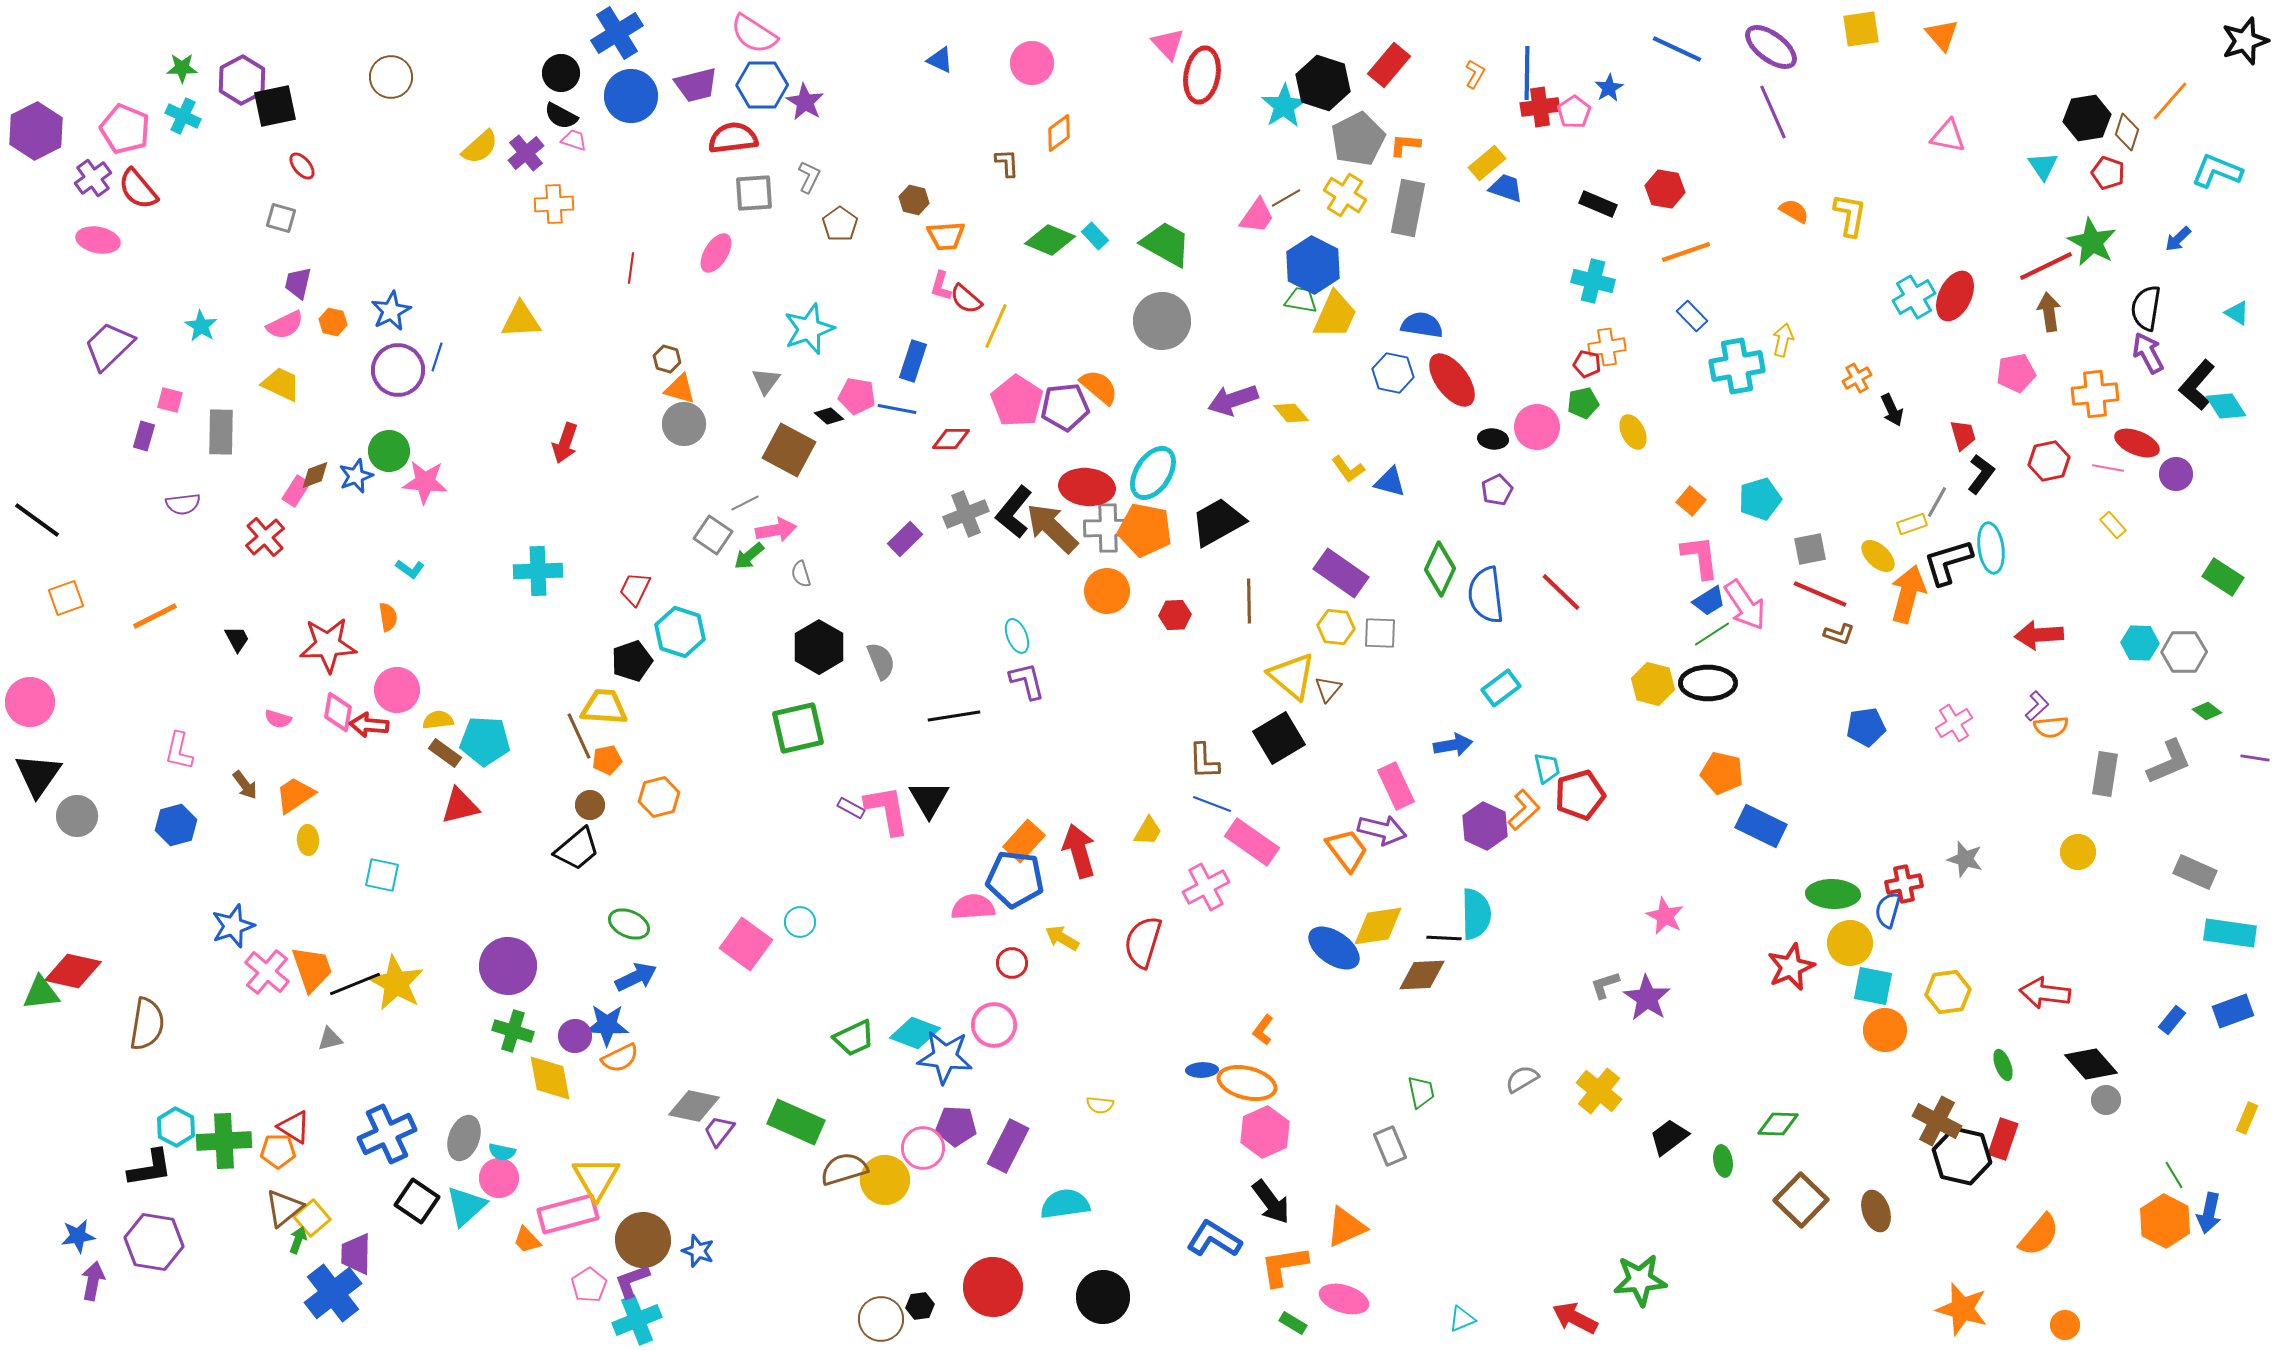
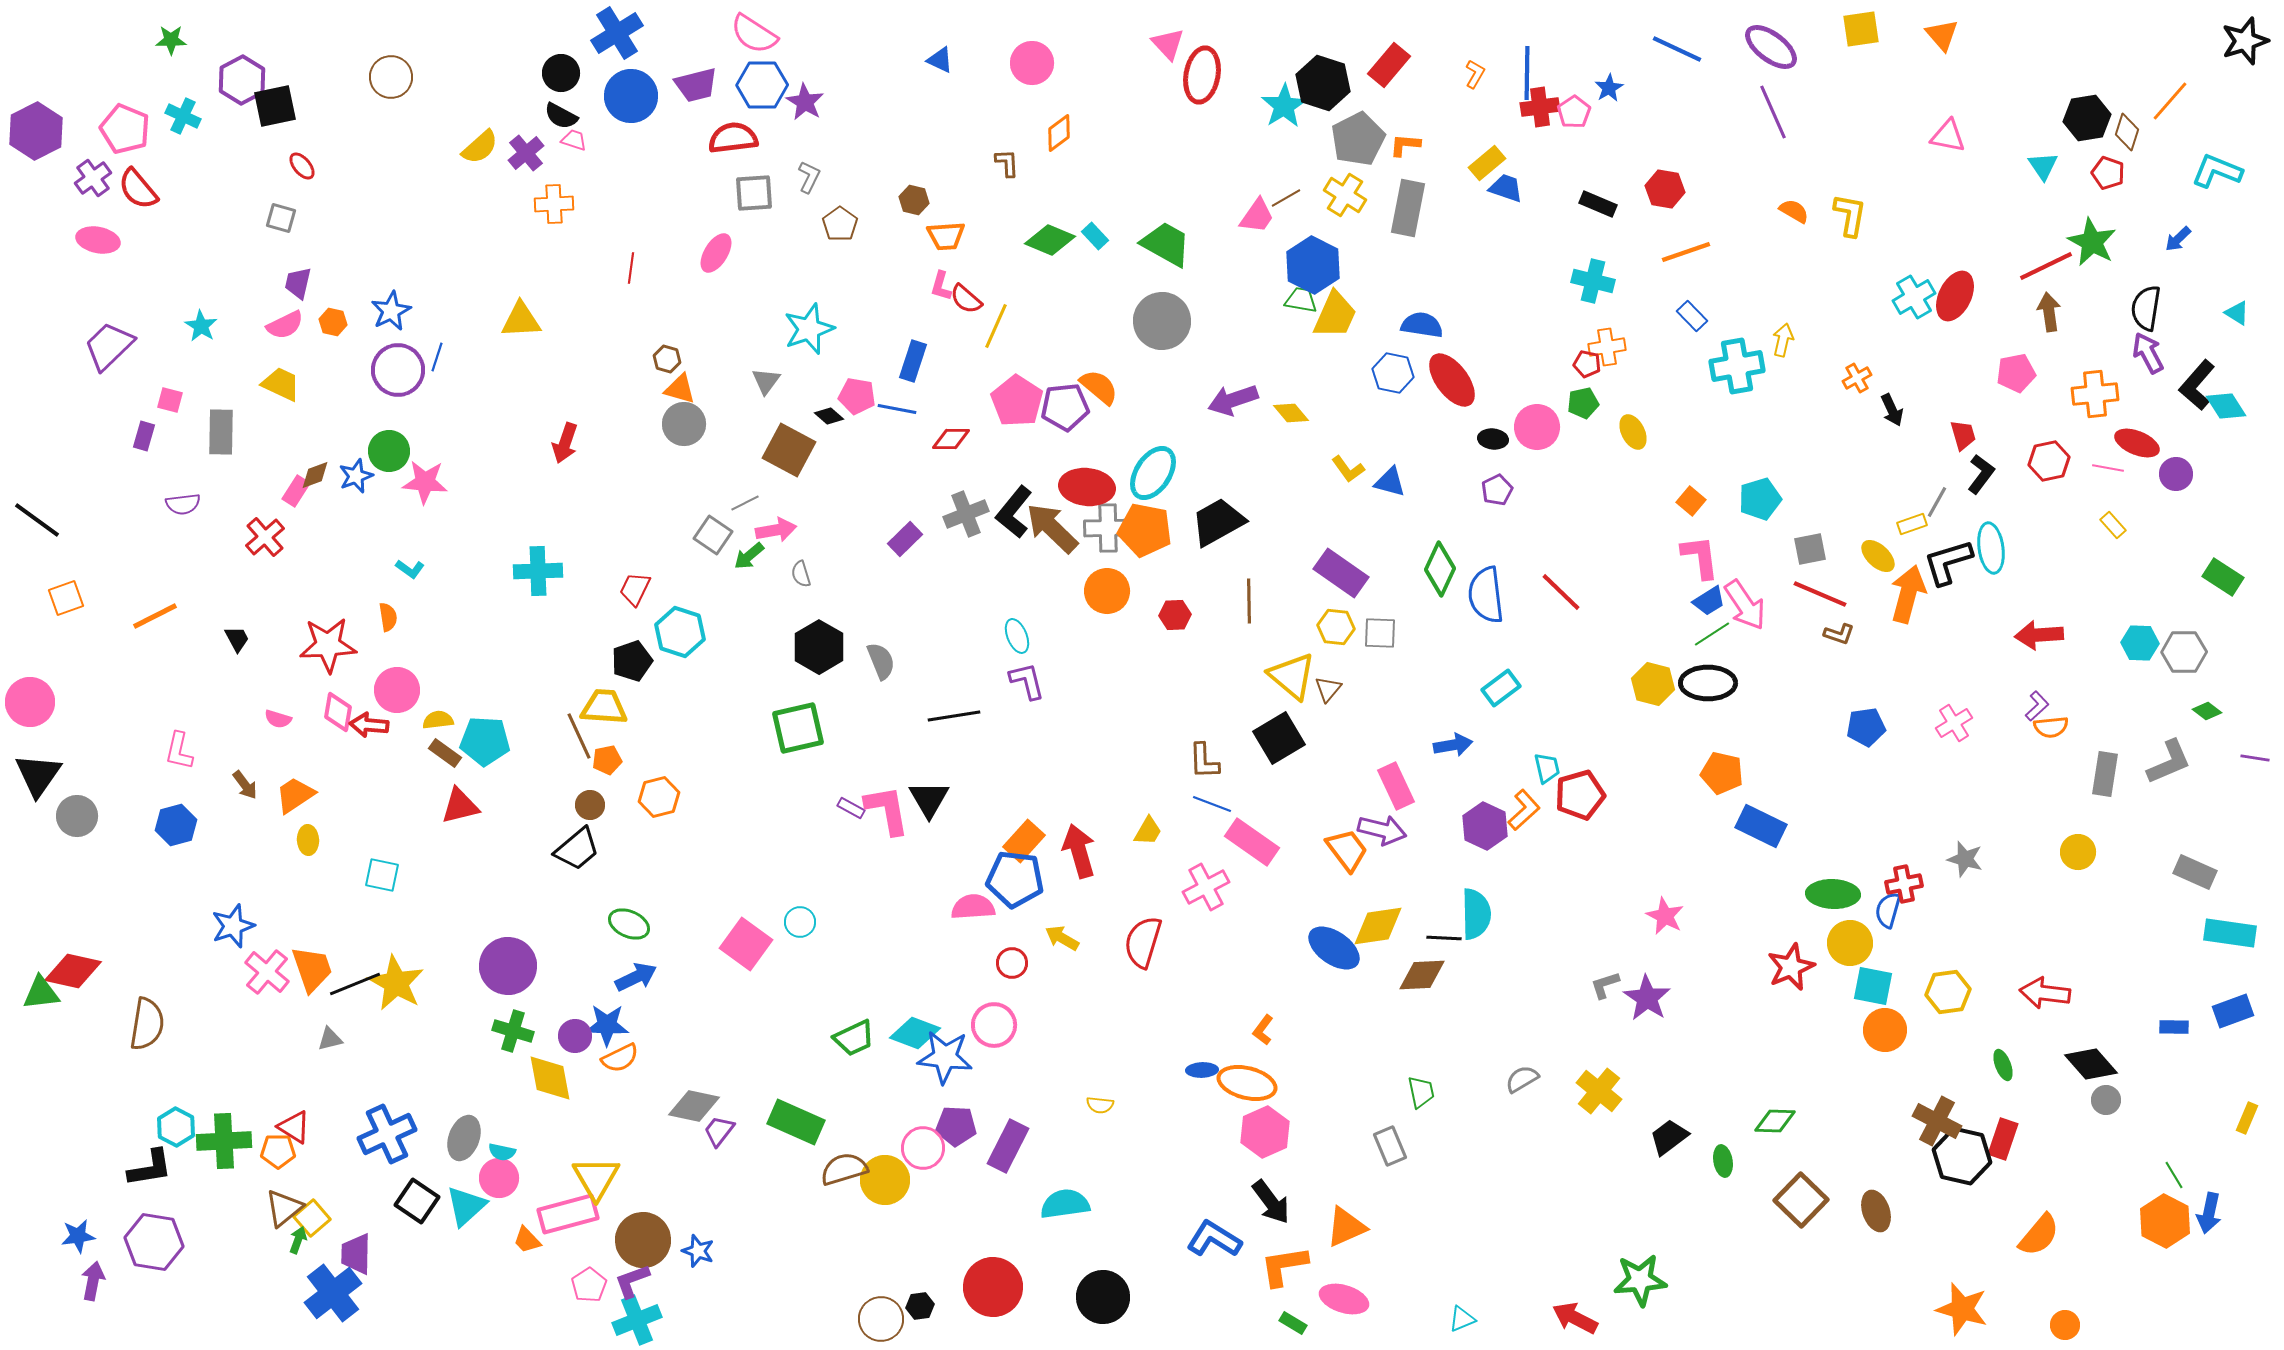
green star at (182, 68): moved 11 px left, 28 px up
blue rectangle at (2172, 1020): moved 2 px right, 7 px down; rotated 52 degrees clockwise
green diamond at (1778, 1124): moved 3 px left, 3 px up
